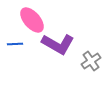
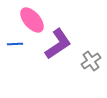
purple L-shape: rotated 64 degrees counterclockwise
